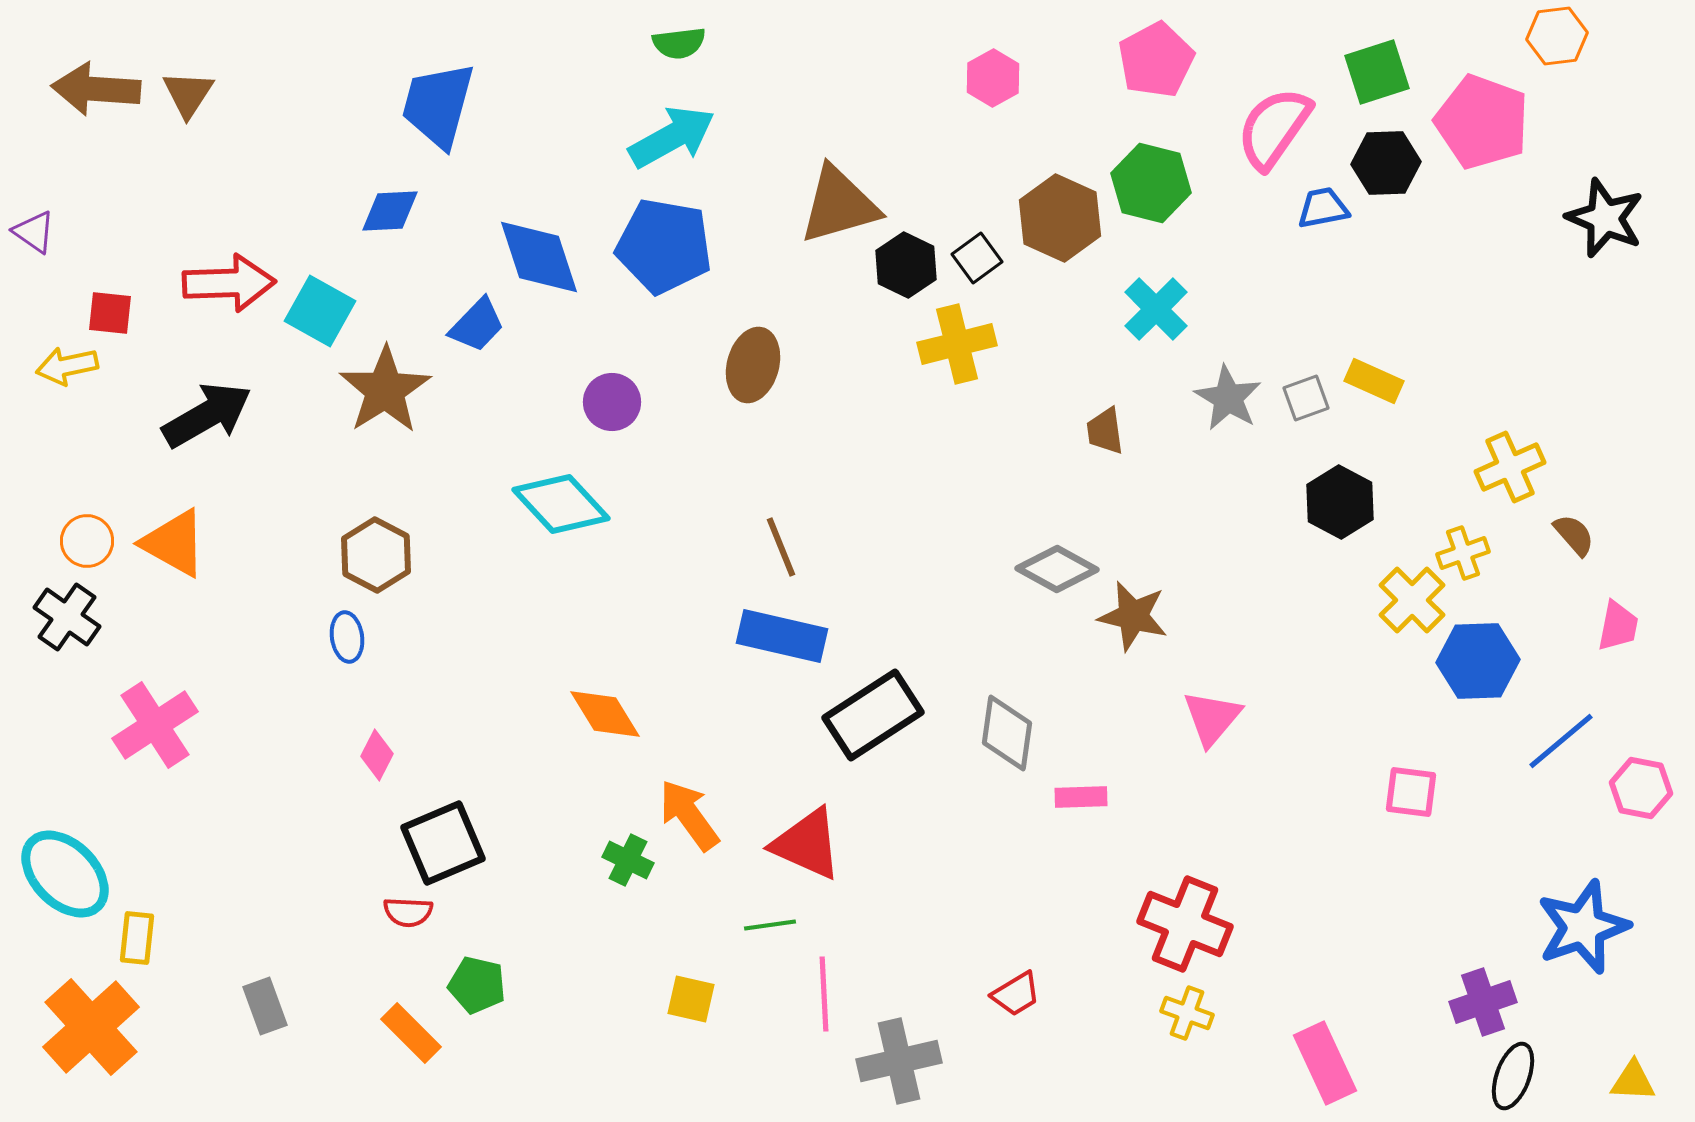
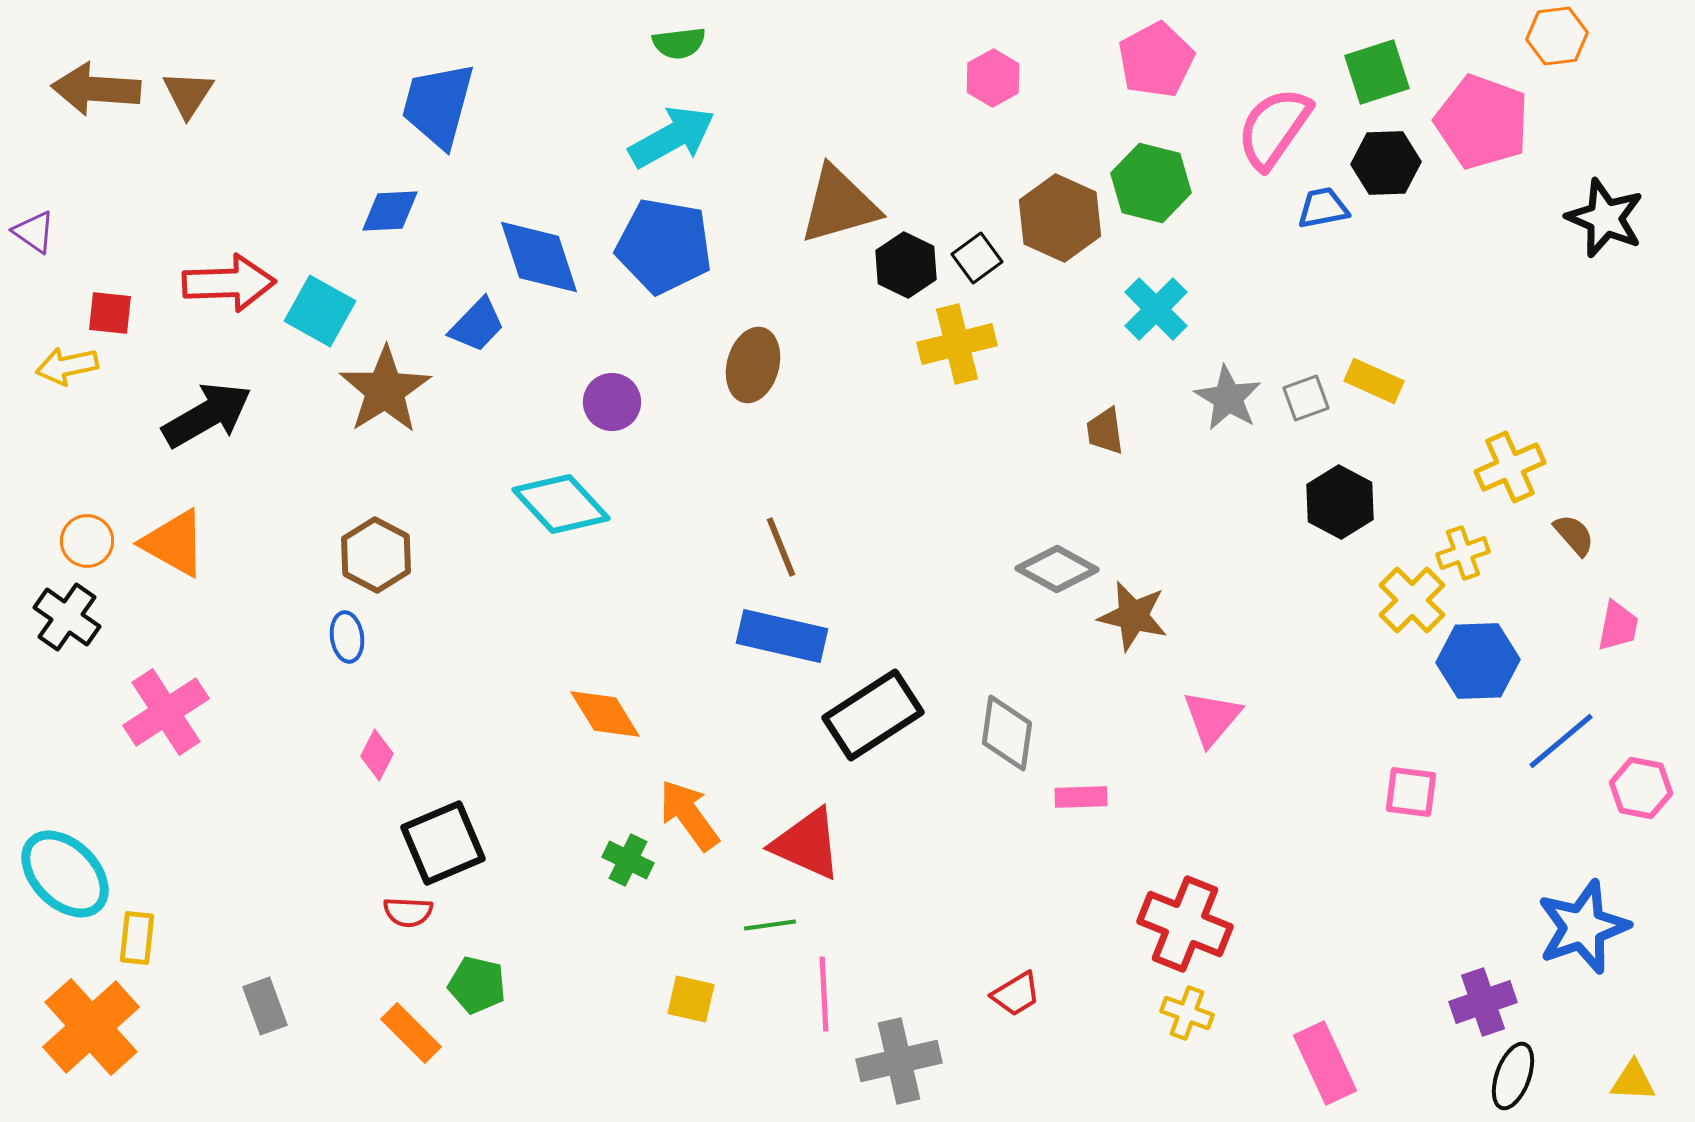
pink cross at (155, 725): moved 11 px right, 13 px up
